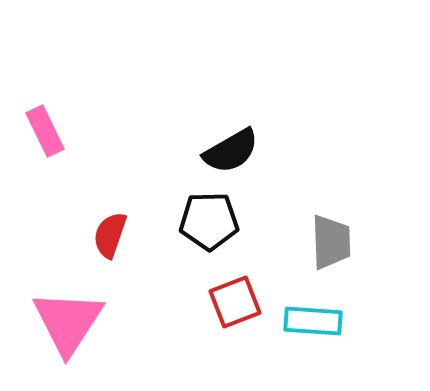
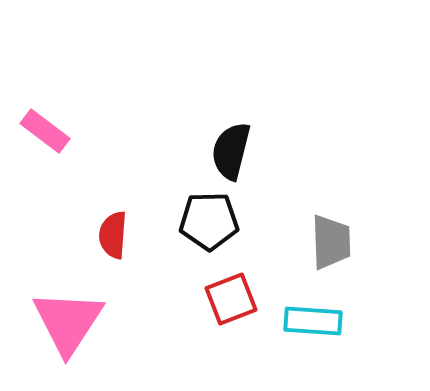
pink rectangle: rotated 27 degrees counterclockwise
black semicircle: rotated 134 degrees clockwise
red semicircle: moved 3 px right; rotated 15 degrees counterclockwise
red square: moved 4 px left, 3 px up
